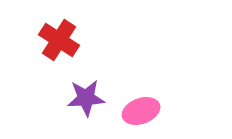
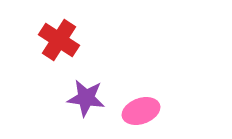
purple star: rotated 12 degrees clockwise
